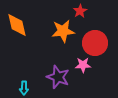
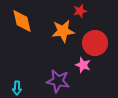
red star: rotated 16 degrees clockwise
orange diamond: moved 5 px right, 4 px up
pink star: rotated 21 degrees clockwise
purple star: moved 4 px down; rotated 10 degrees counterclockwise
cyan arrow: moved 7 px left
